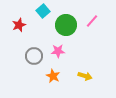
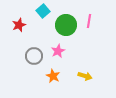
pink line: moved 3 px left; rotated 32 degrees counterclockwise
pink star: rotated 24 degrees counterclockwise
